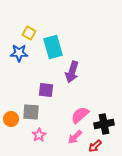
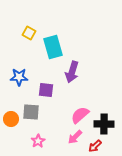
blue star: moved 24 px down
black cross: rotated 12 degrees clockwise
pink star: moved 1 px left, 6 px down
